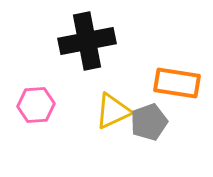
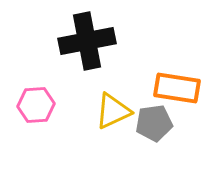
orange rectangle: moved 5 px down
gray pentagon: moved 5 px right, 1 px down; rotated 12 degrees clockwise
